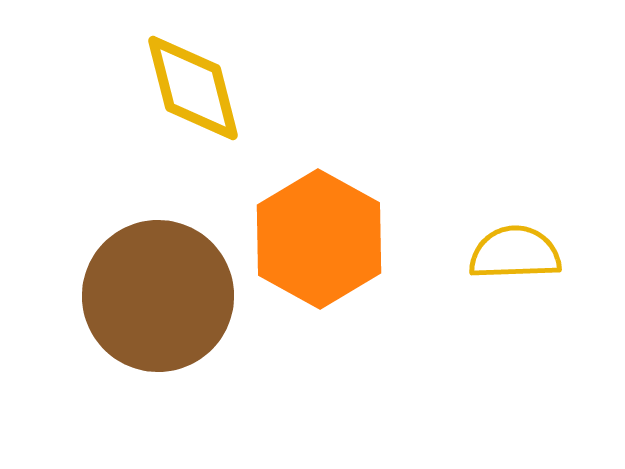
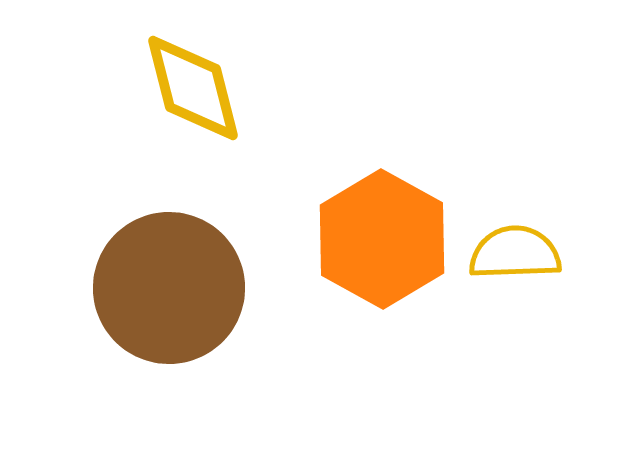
orange hexagon: moved 63 px right
brown circle: moved 11 px right, 8 px up
